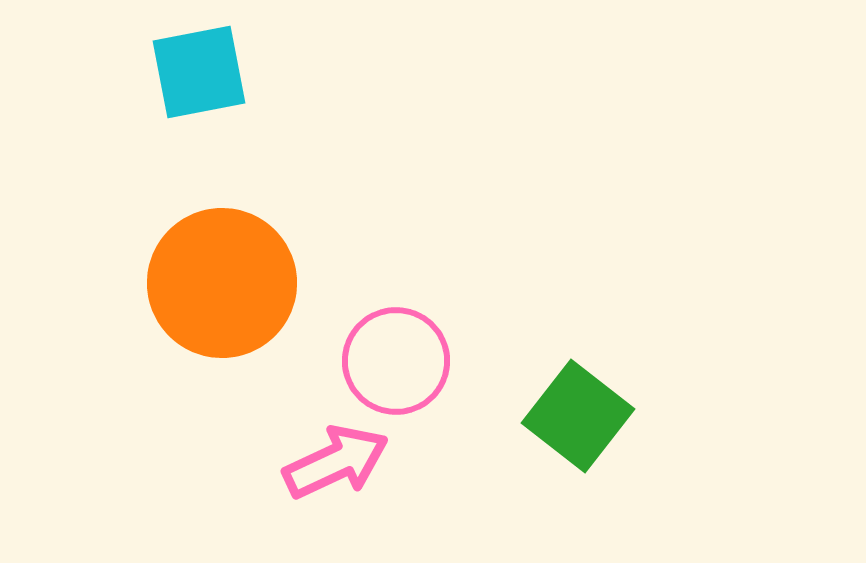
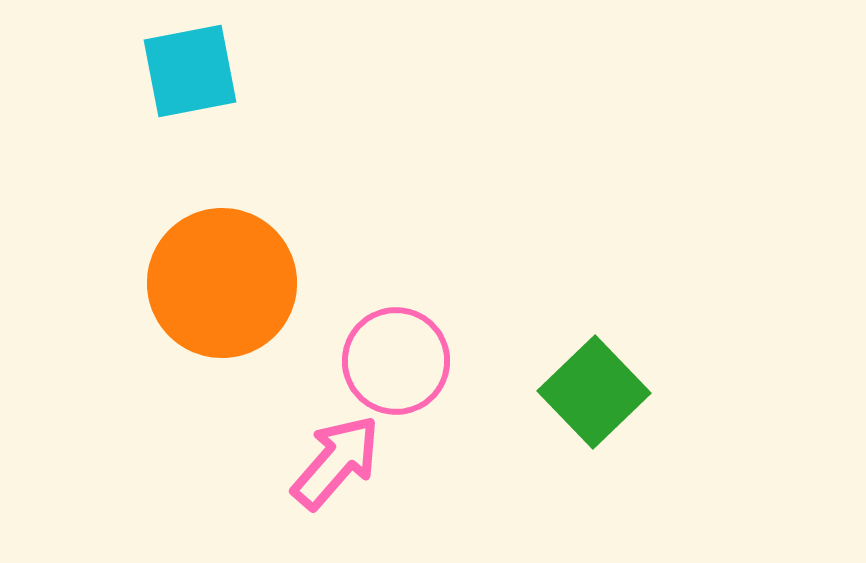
cyan square: moved 9 px left, 1 px up
green square: moved 16 px right, 24 px up; rotated 8 degrees clockwise
pink arrow: rotated 24 degrees counterclockwise
